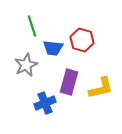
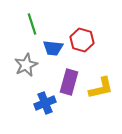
green line: moved 2 px up
